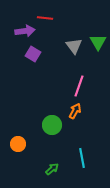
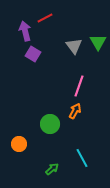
red line: rotated 35 degrees counterclockwise
purple arrow: rotated 96 degrees counterclockwise
green circle: moved 2 px left, 1 px up
orange circle: moved 1 px right
cyan line: rotated 18 degrees counterclockwise
